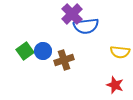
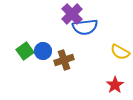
blue semicircle: moved 1 px left, 1 px down
yellow semicircle: rotated 24 degrees clockwise
red star: rotated 18 degrees clockwise
